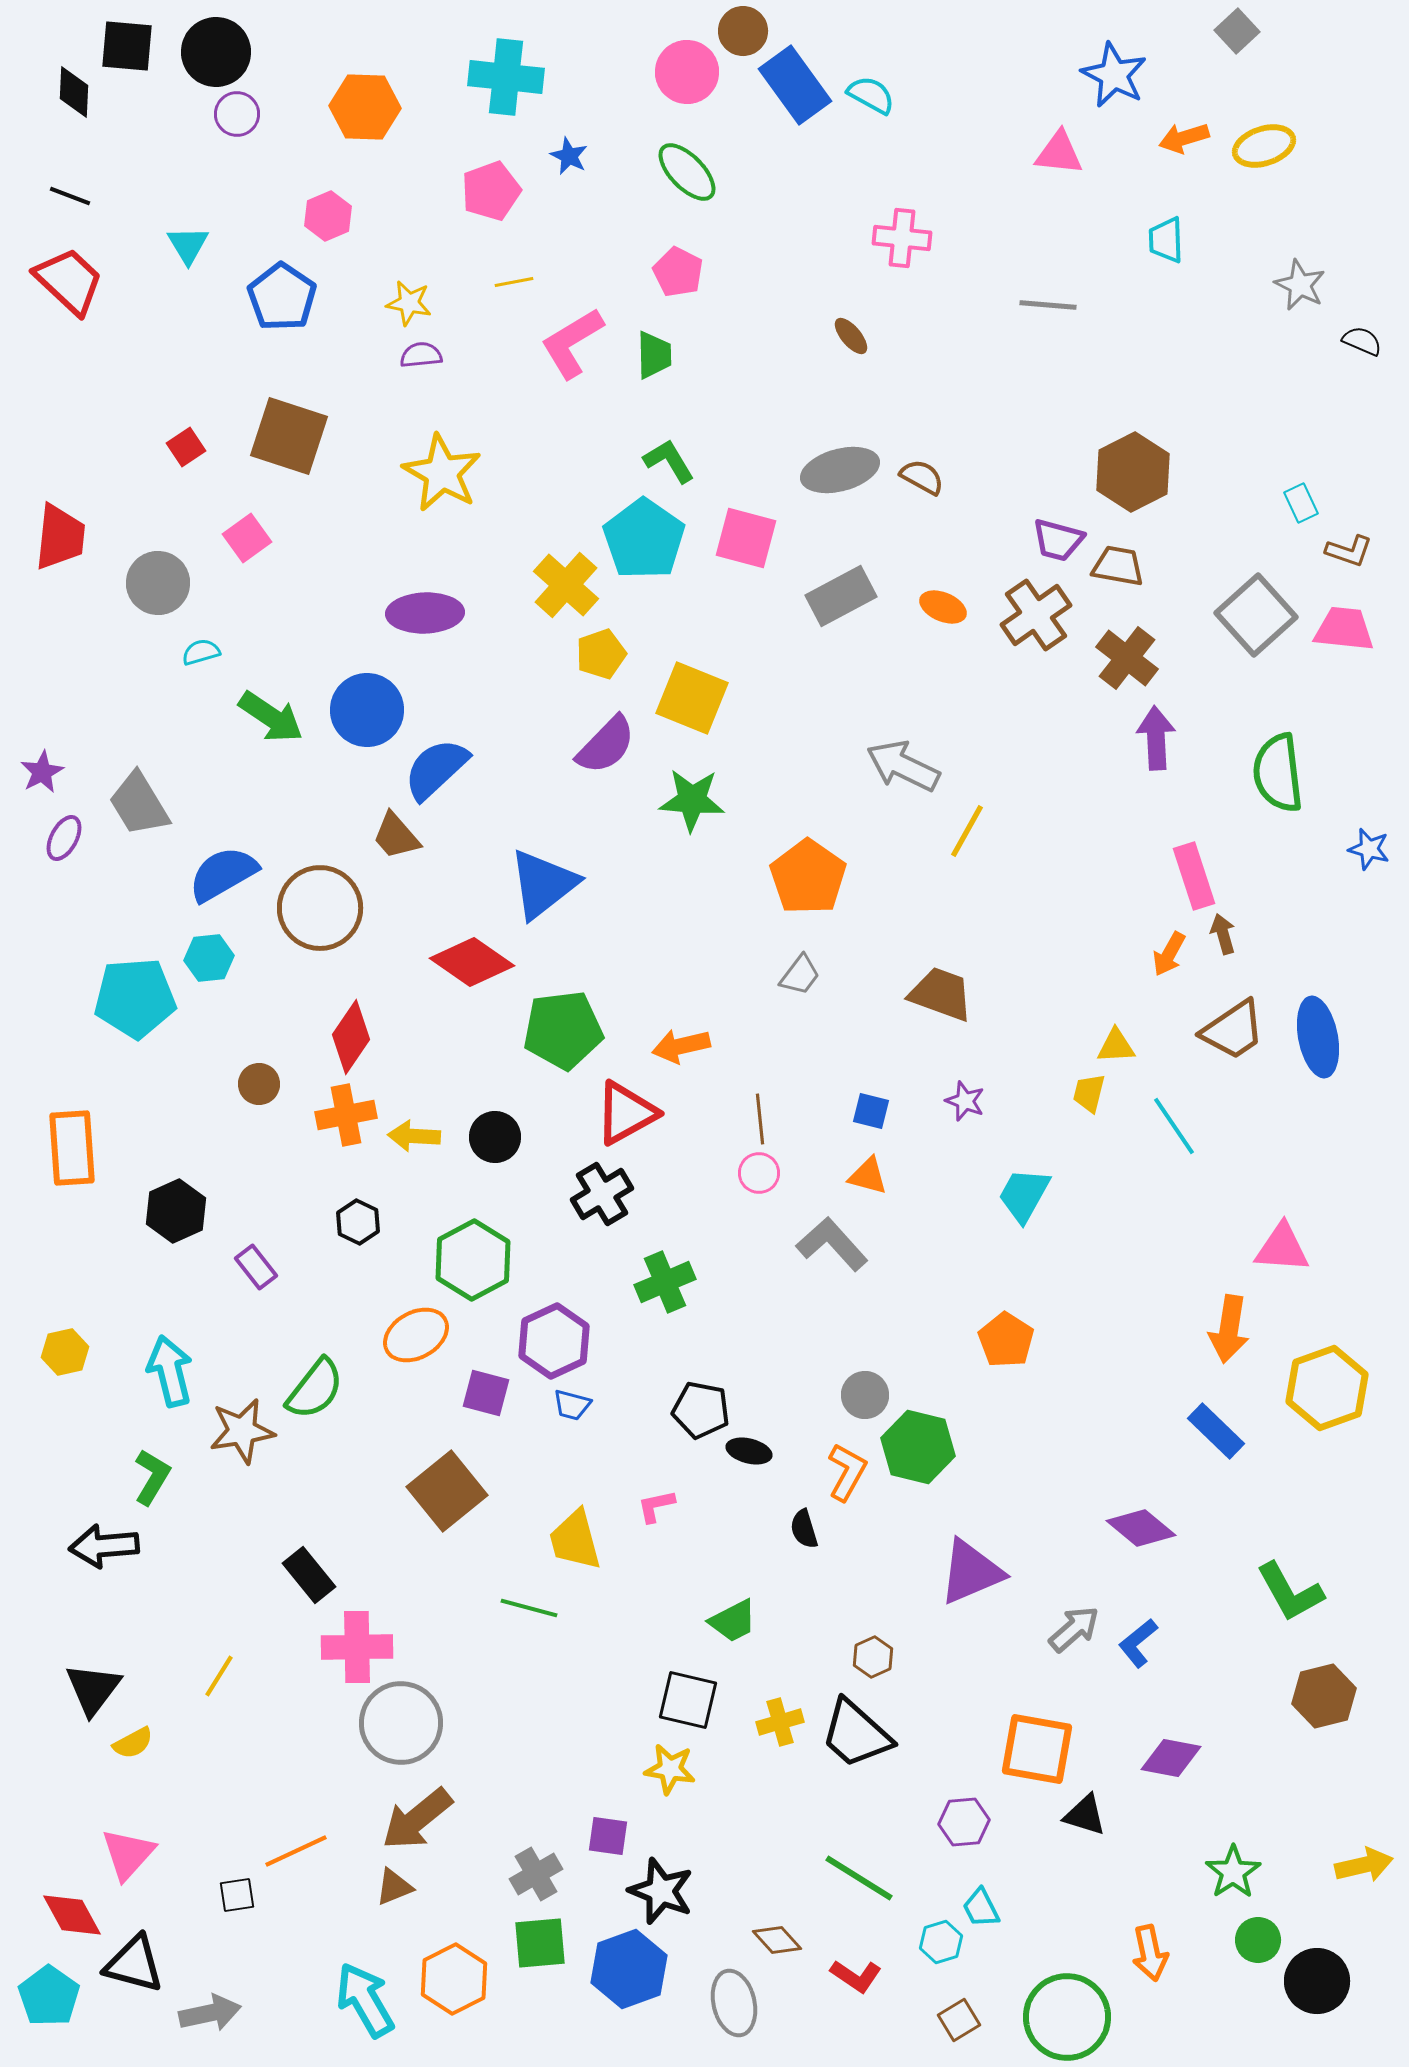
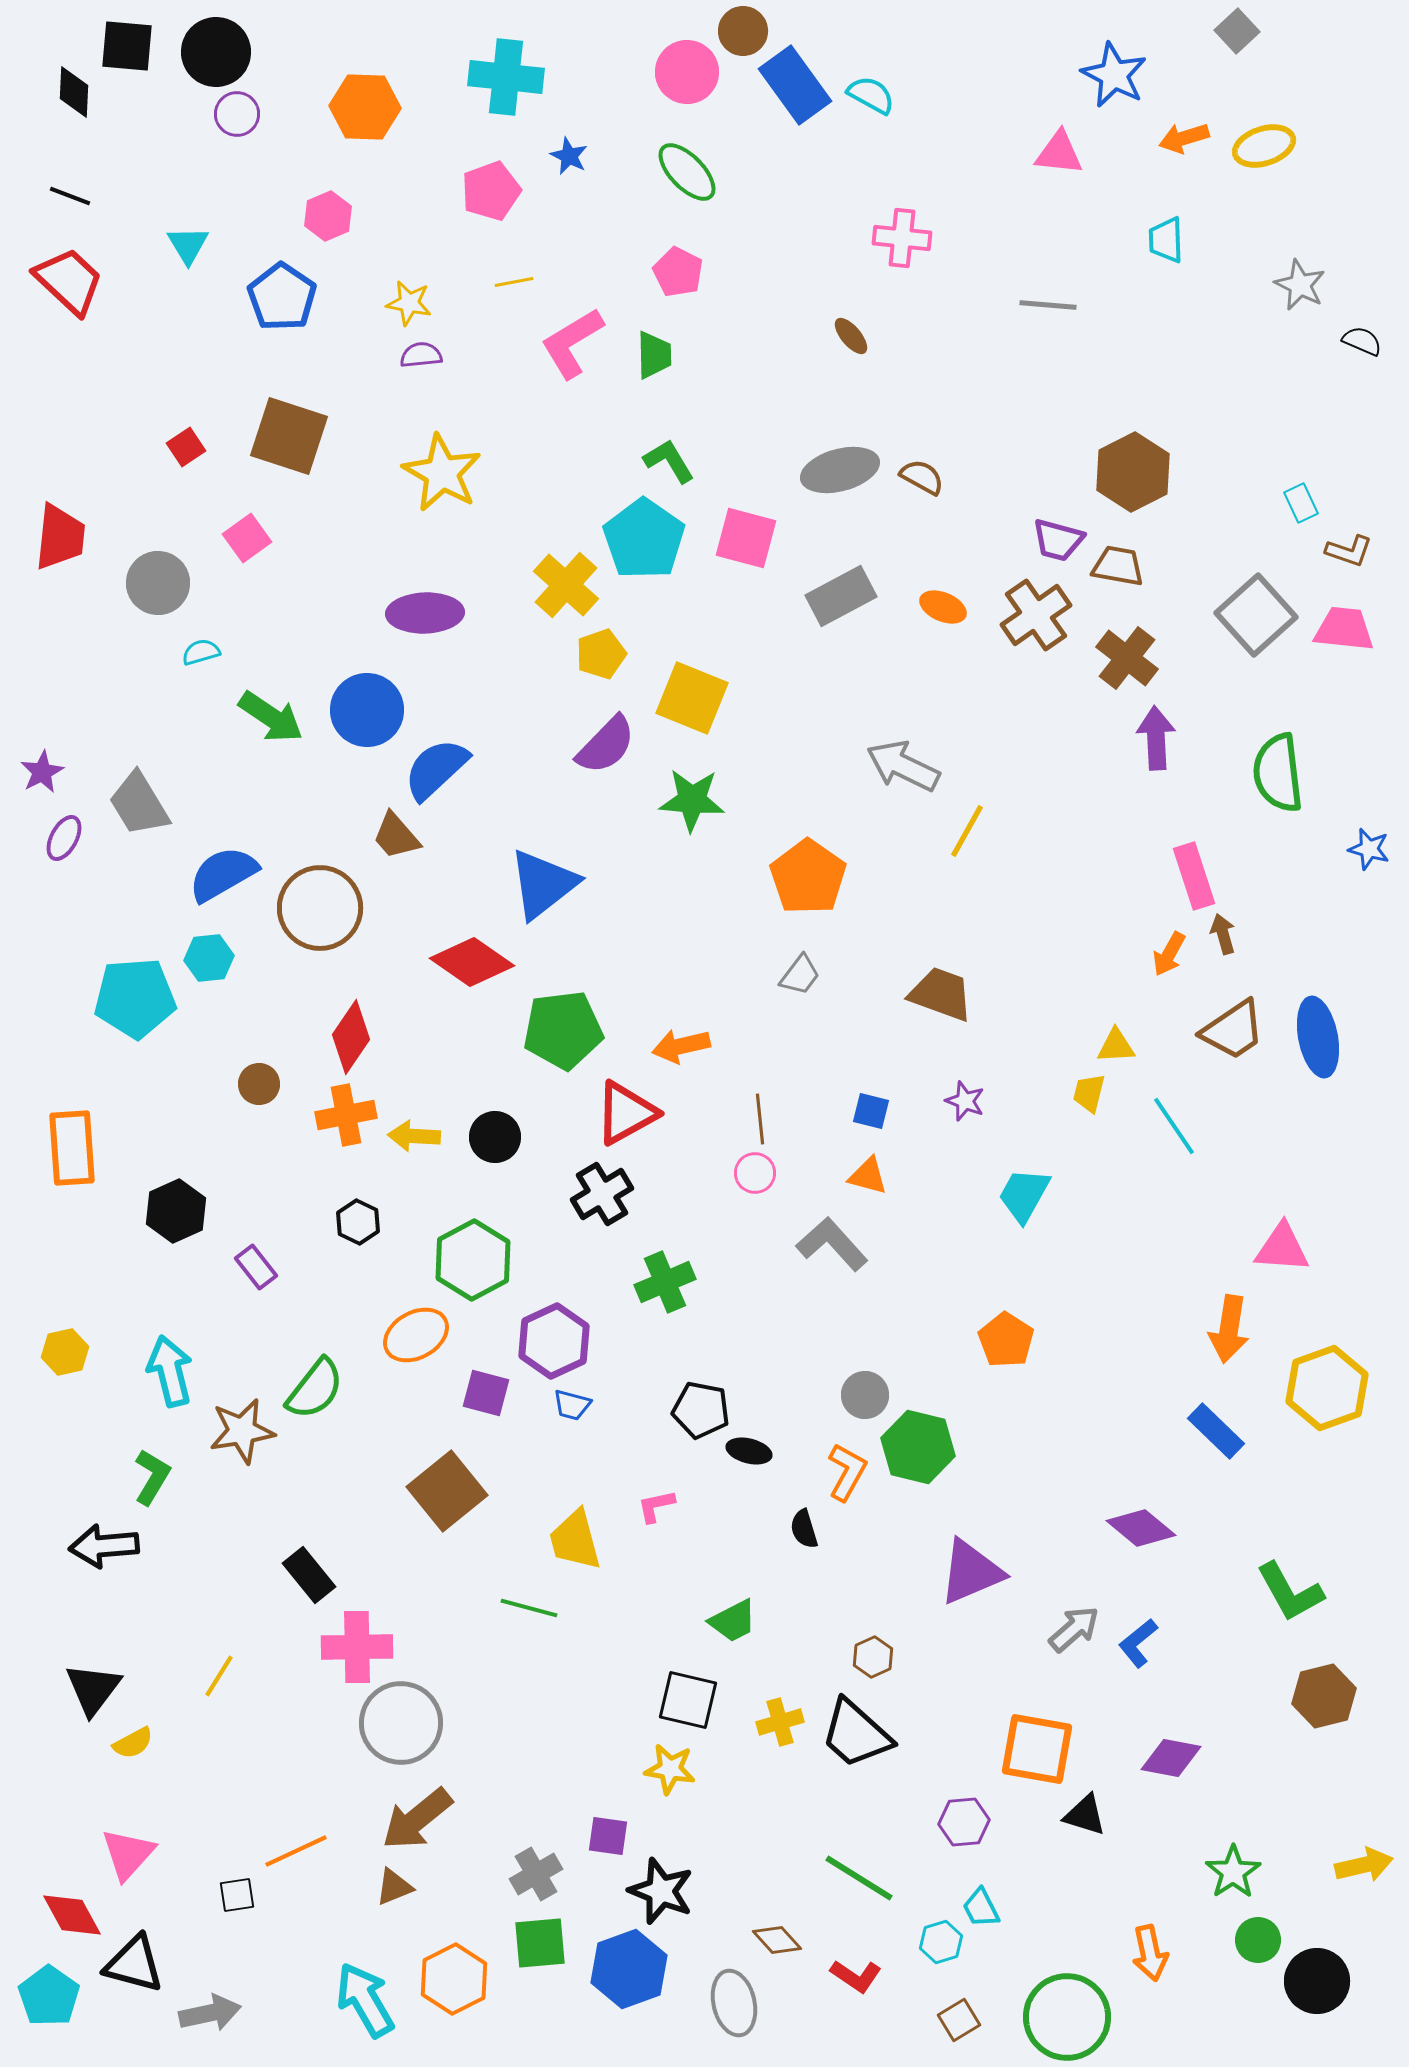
pink circle at (759, 1173): moved 4 px left
